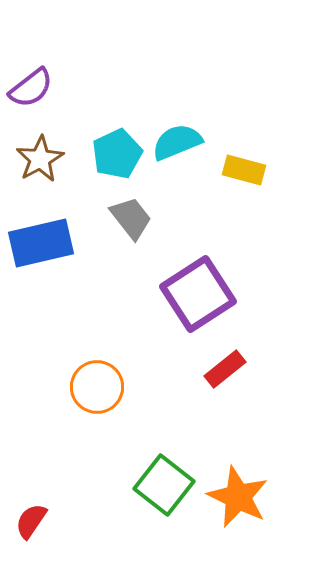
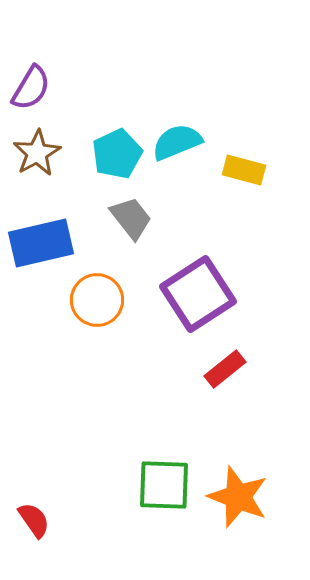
purple semicircle: rotated 21 degrees counterclockwise
brown star: moved 3 px left, 6 px up
orange circle: moved 87 px up
green square: rotated 36 degrees counterclockwise
orange star: rotated 4 degrees counterclockwise
red semicircle: moved 3 px right, 1 px up; rotated 111 degrees clockwise
